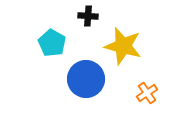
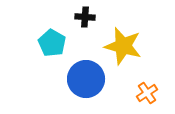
black cross: moved 3 px left, 1 px down
